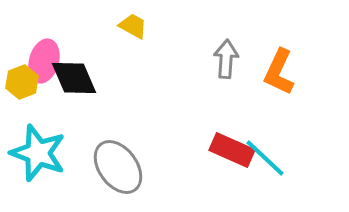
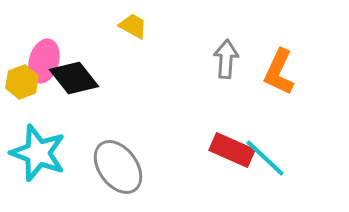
black diamond: rotated 15 degrees counterclockwise
